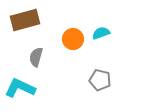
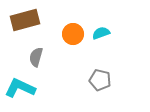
orange circle: moved 5 px up
